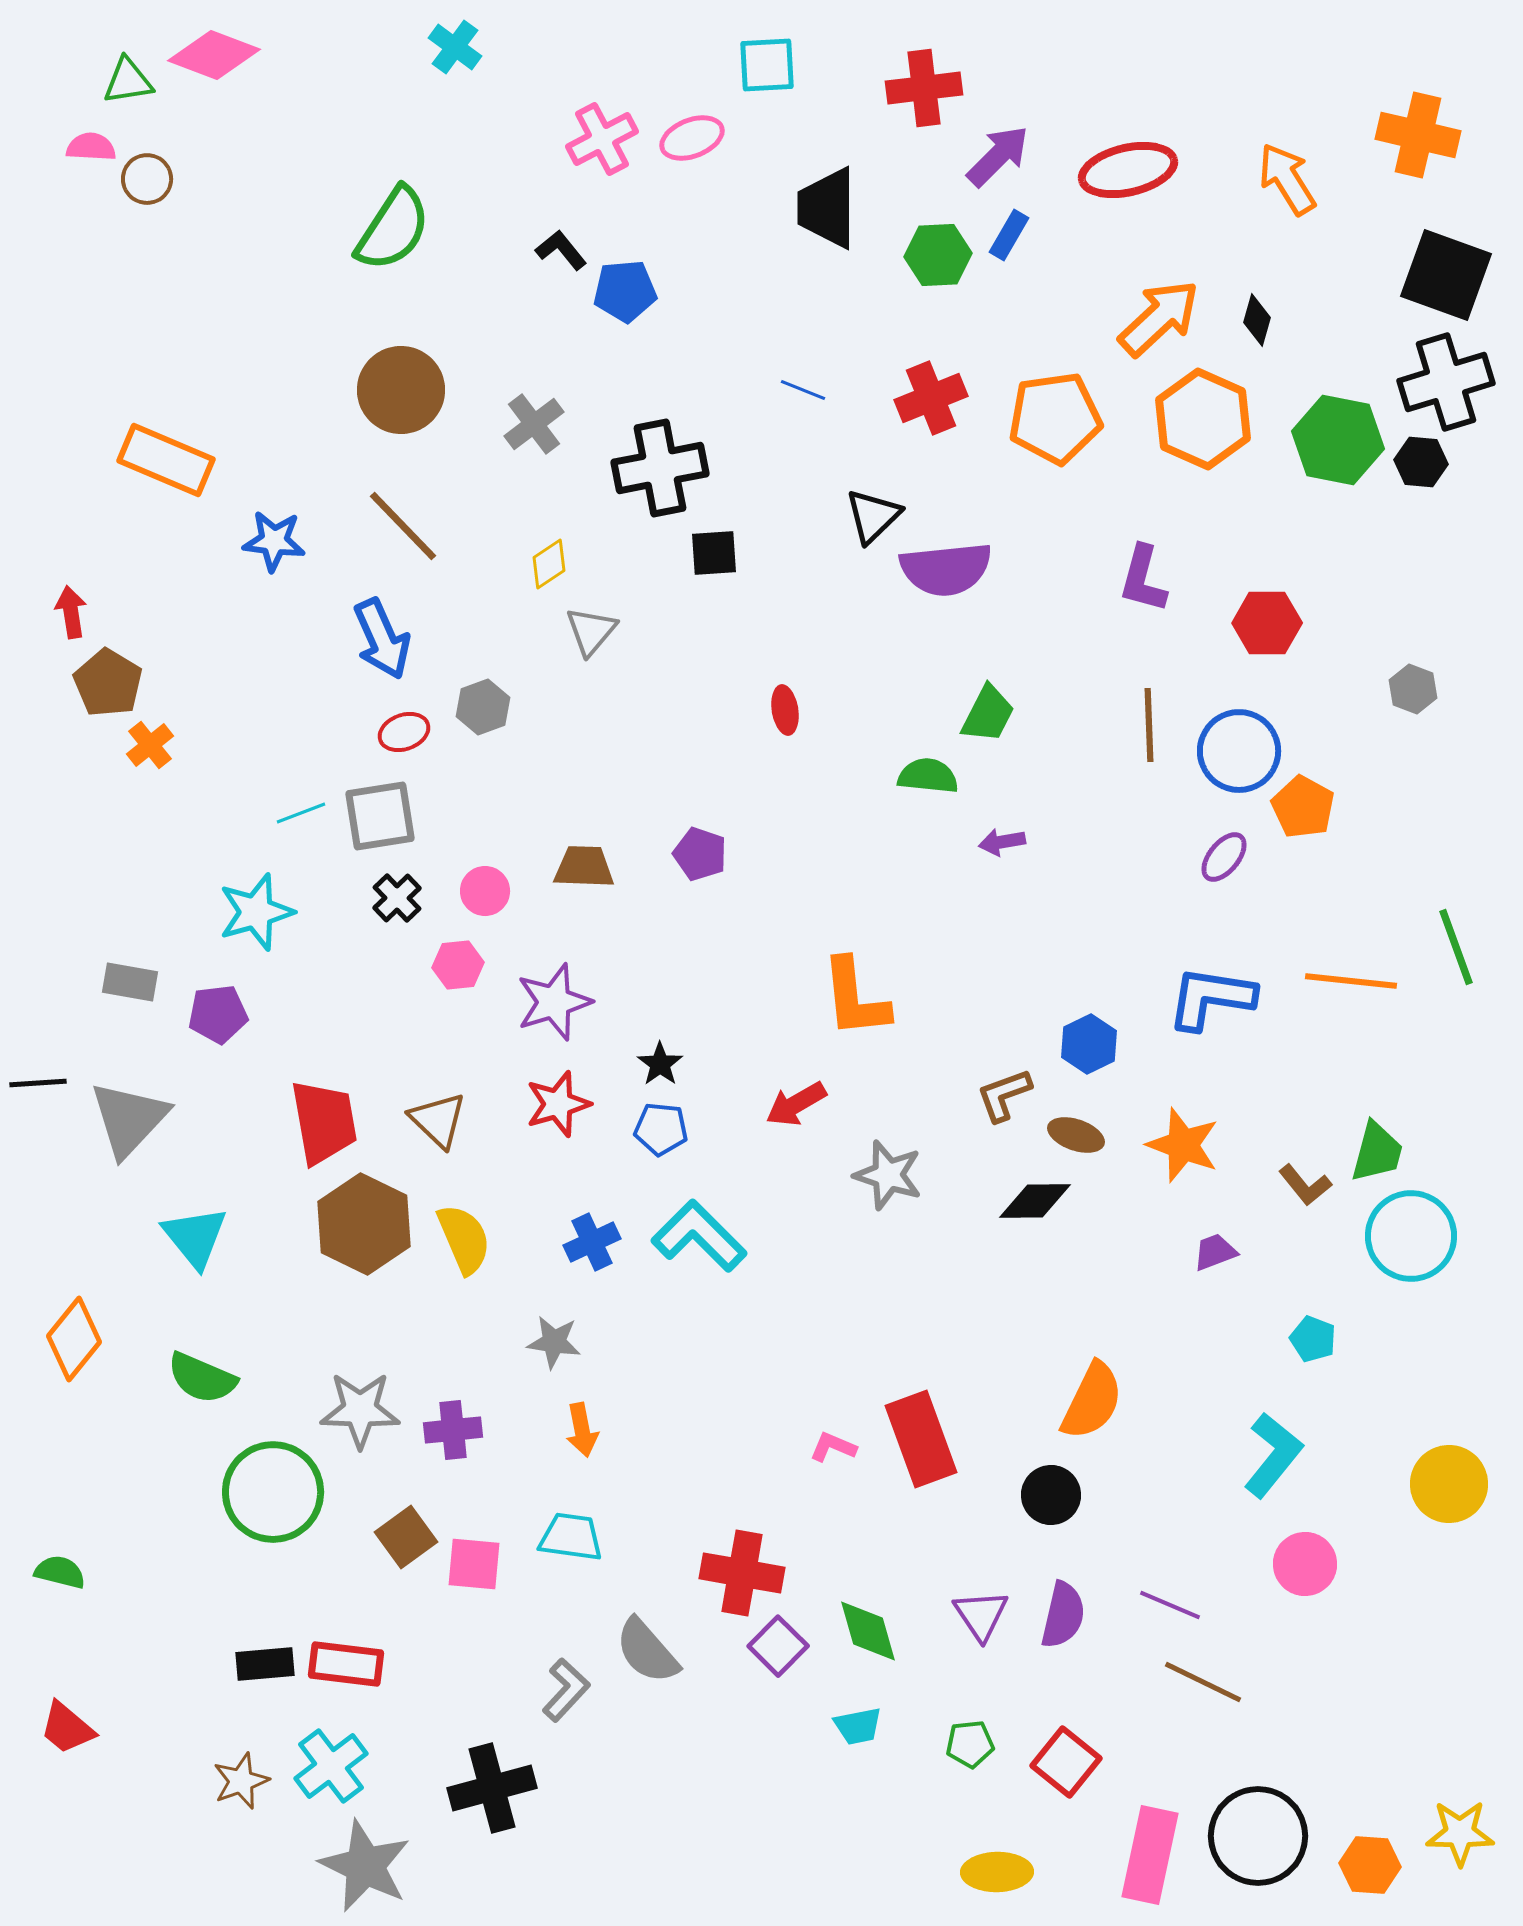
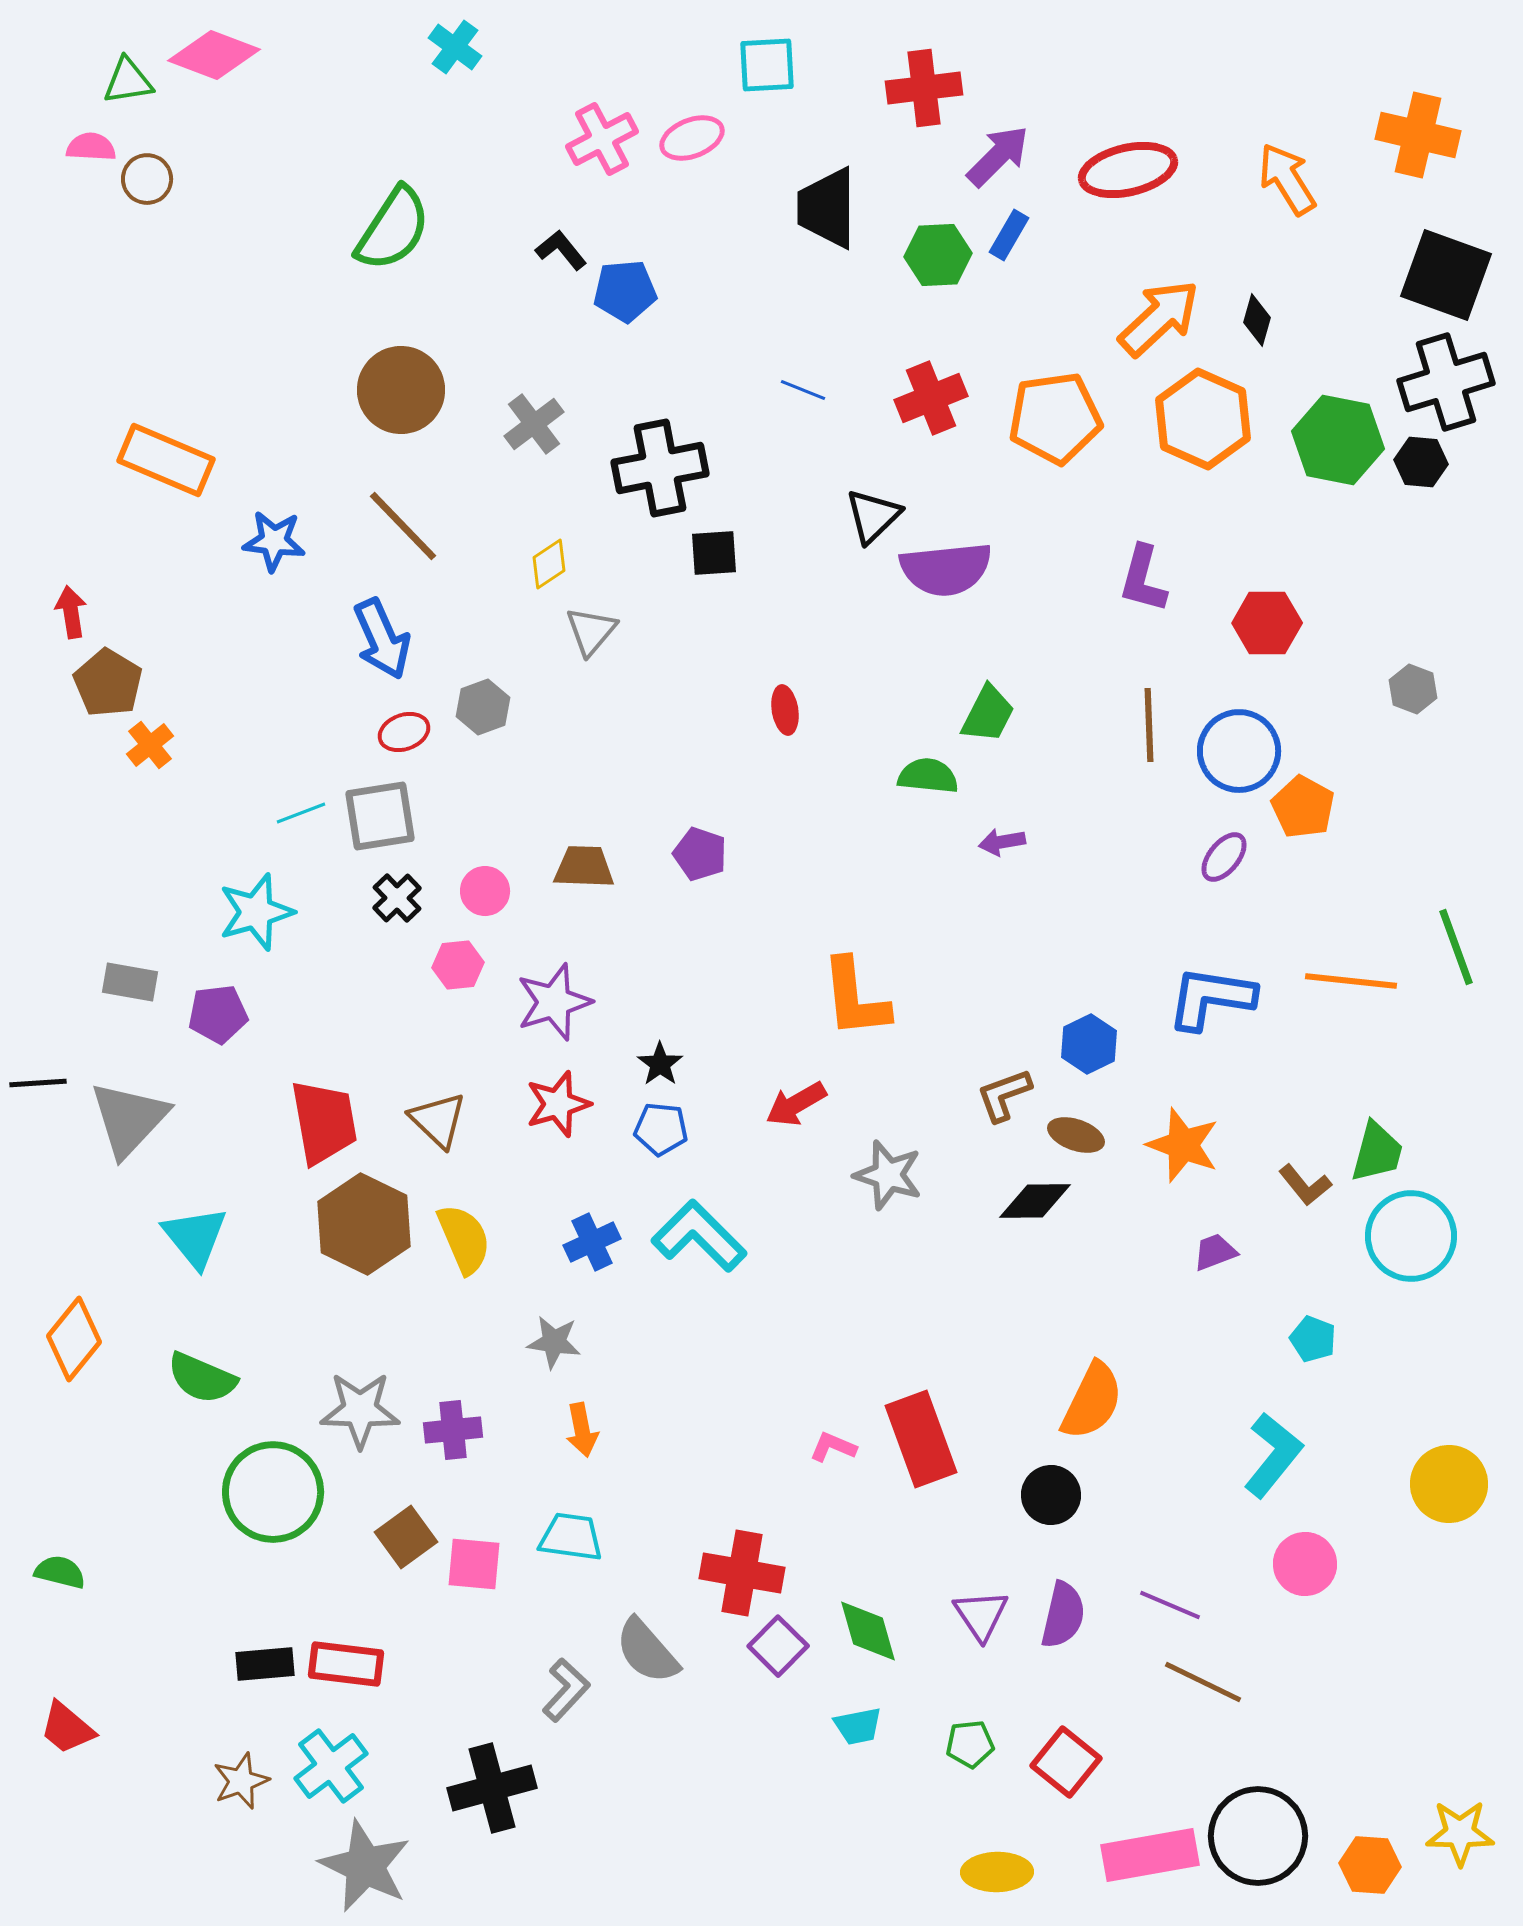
pink rectangle at (1150, 1855): rotated 68 degrees clockwise
